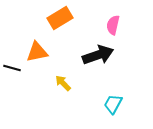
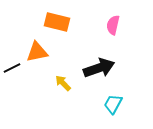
orange rectangle: moved 3 px left, 4 px down; rotated 45 degrees clockwise
black arrow: moved 1 px right, 13 px down
black line: rotated 42 degrees counterclockwise
